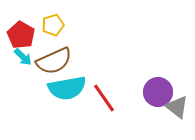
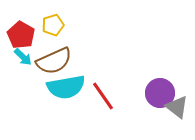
cyan semicircle: moved 1 px left, 1 px up
purple circle: moved 2 px right, 1 px down
red line: moved 1 px left, 2 px up
